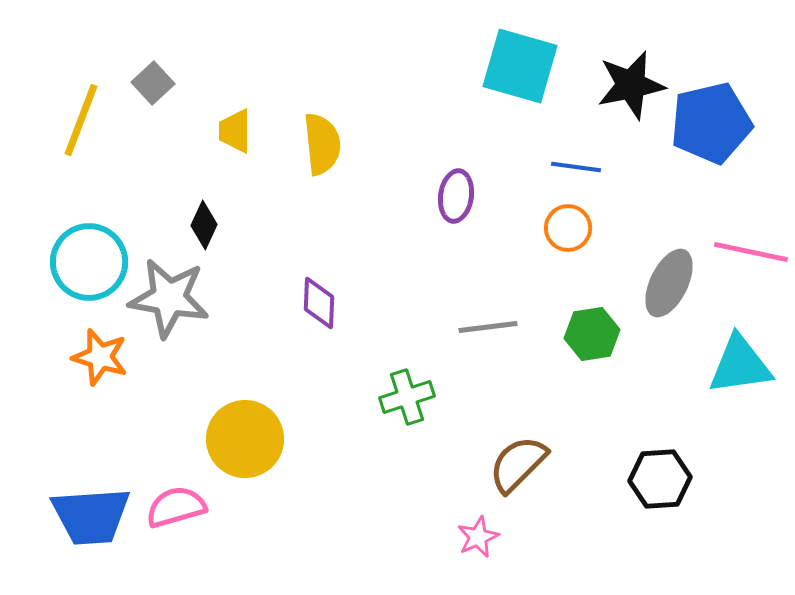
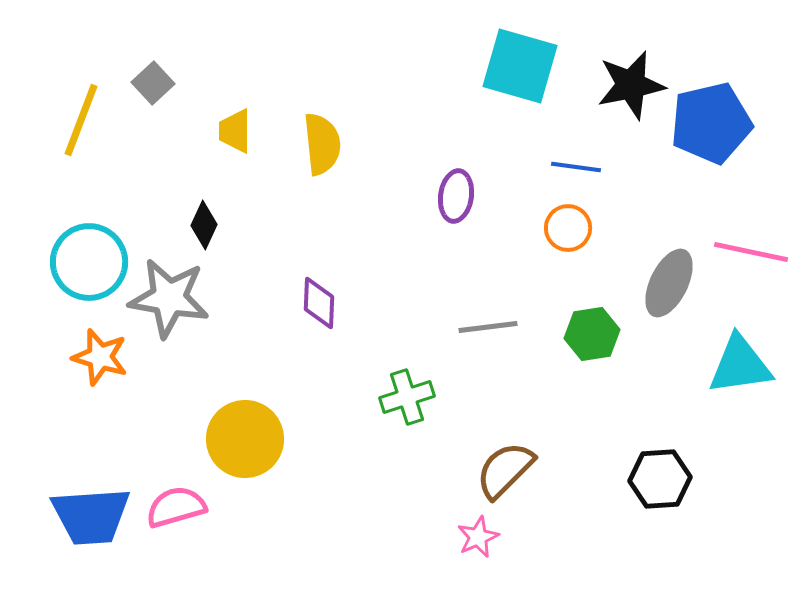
brown semicircle: moved 13 px left, 6 px down
